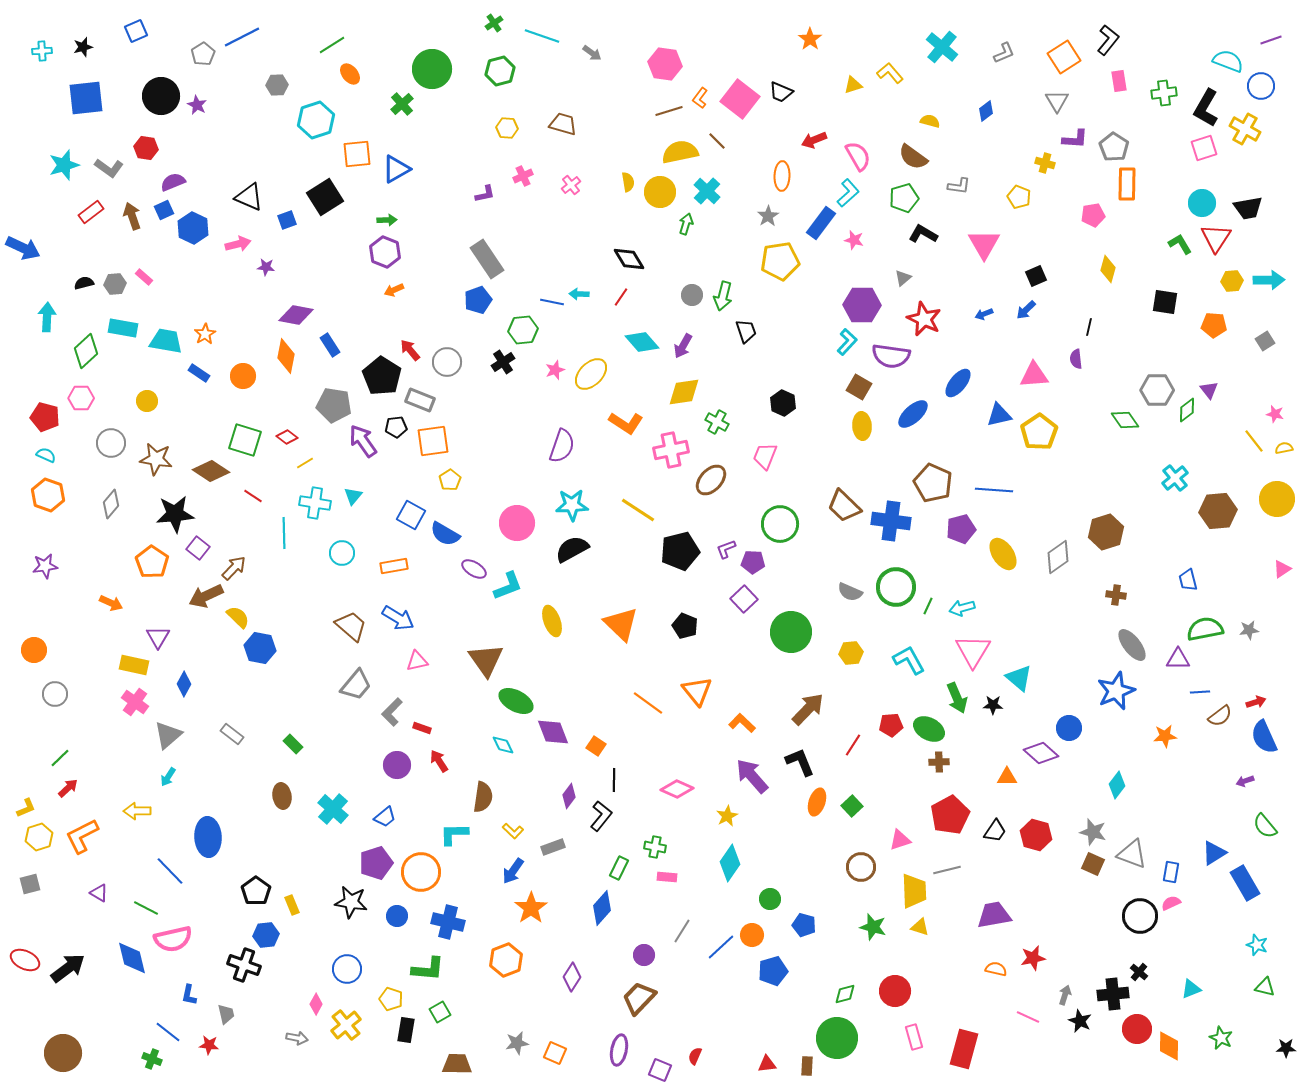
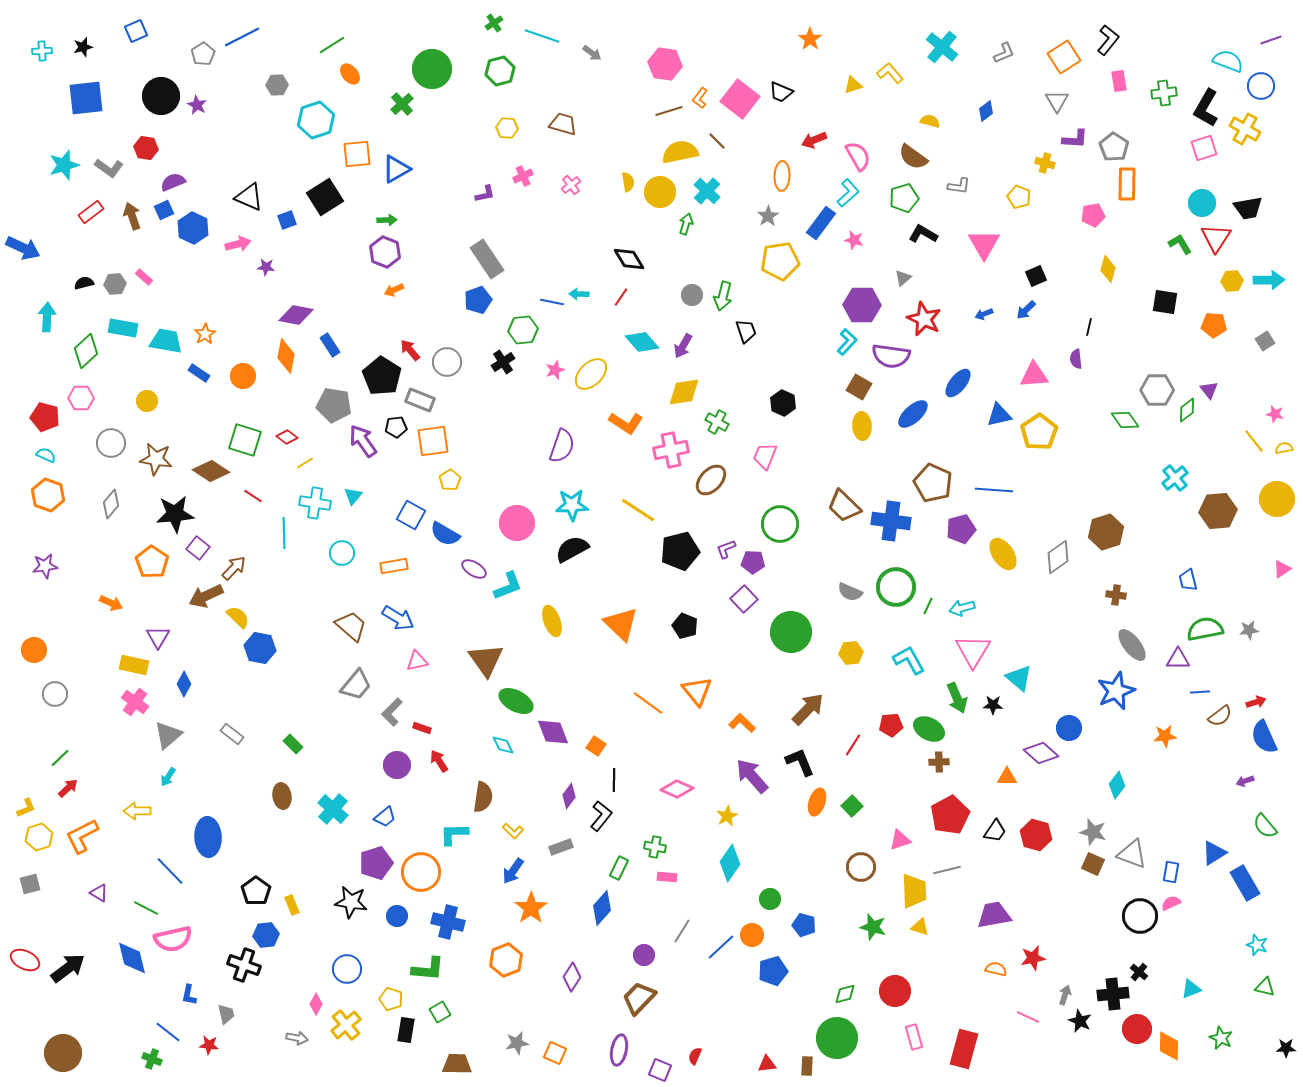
gray rectangle at (553, 847): moved 8 px right
